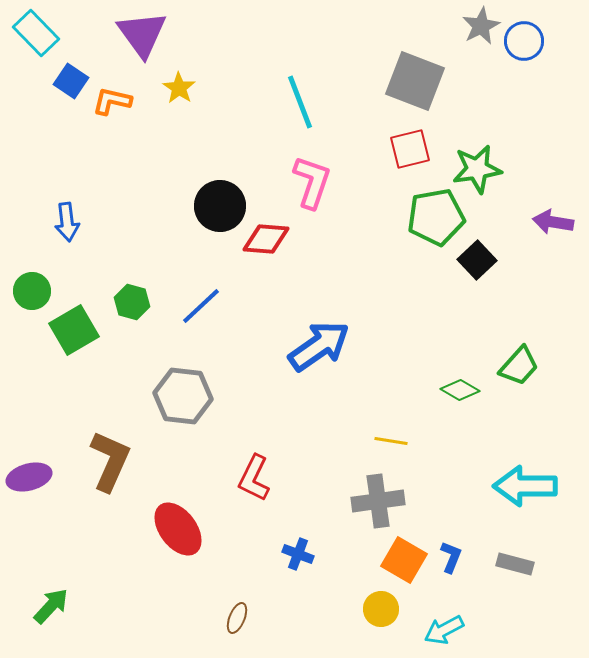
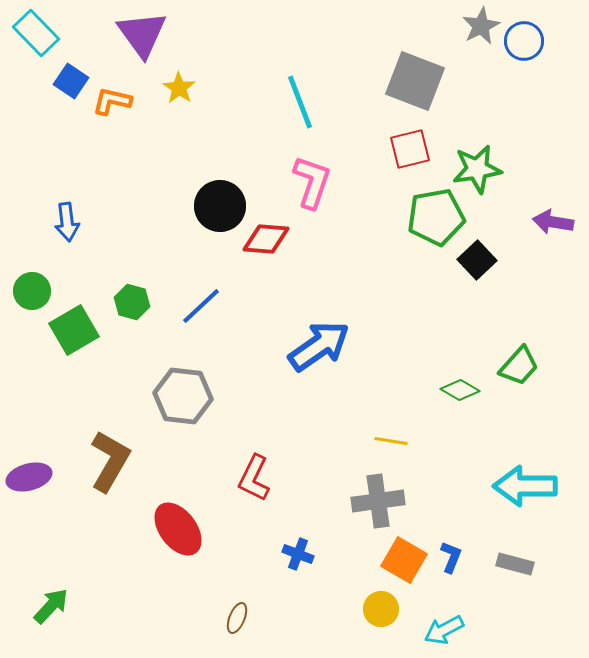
brown L-shape at (110, 461): rotated 6 degrees clockwise
